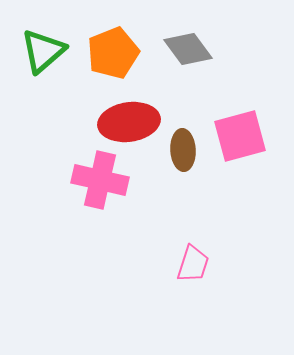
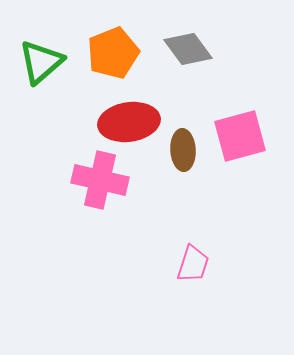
green triangle: moved 2 px left, 11 px down
